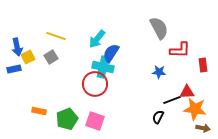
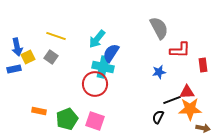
gray square: rotated 24 degrees counterclockwise
blue star: rotated 16 degrees counterclockwise
orange star: moved 5 px left; rotated 10 degrees counterclockwise
